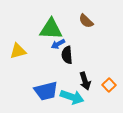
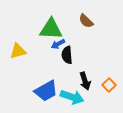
blue trapezoid: rotated 15 degrees counterclockwise
